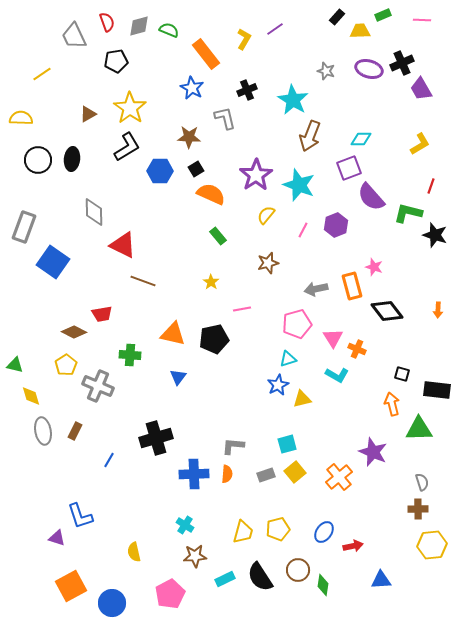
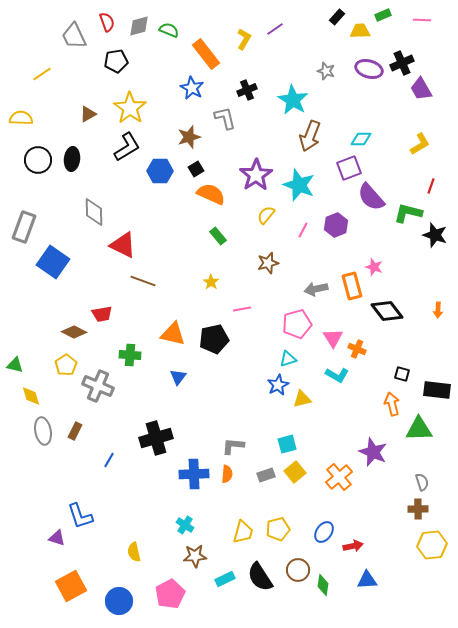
brown star at (189, 137): rotated 20 degrees counterclockwise
blue triangle at (381, 580): moved 14 px left
blue circle at (112, 603): moved 7 px right, 2 px up
